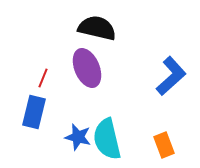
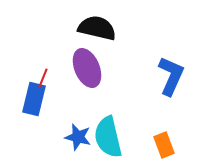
blue L-shape: rotated 24 degrees counterclockwise
blue rectangle: moved 13 px up
cyan semicircle: moved 1 px right, 2 px up
